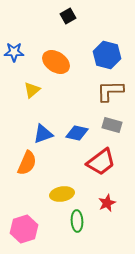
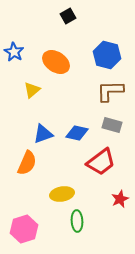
blue star: rotated 30 degrees clockwise
red star: moved 13 px right, 4 px up
